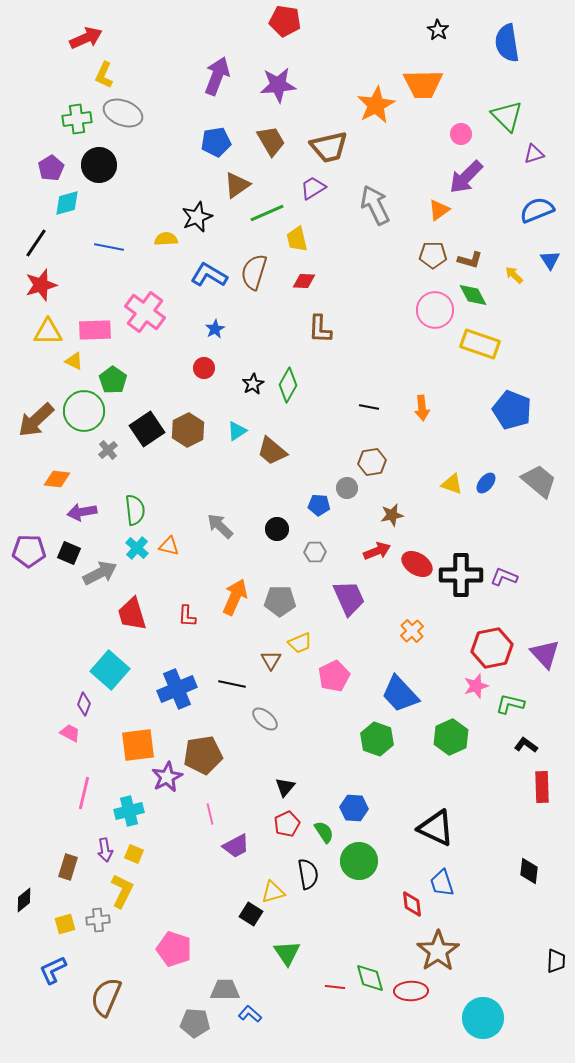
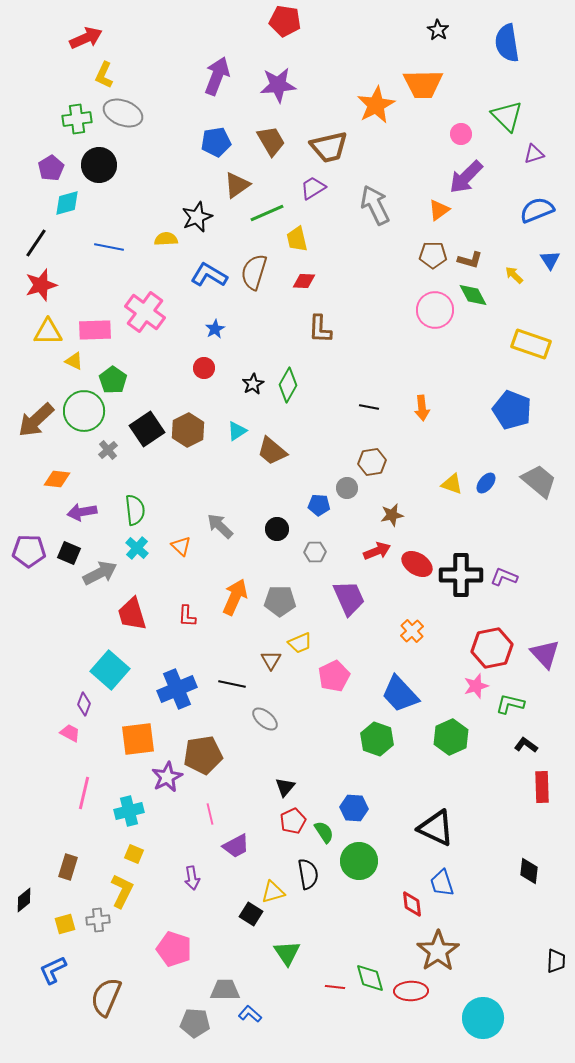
yellow rectangle at (480, 344): moved 51 px right
orange triangle at (169, 546): moved 12 px right; rotated 30 degrees clockwise
orange square at (138, 745): moved 6 px up
red pentagon at (287, 824): moved 6 px right, 3 px up
purple arrow at (105, 850): moved 87 px right, 28 px down
